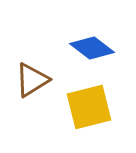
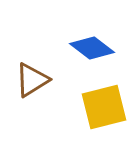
yellow square: moved 15 px right
